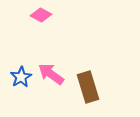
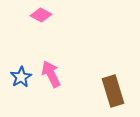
pink arrow: rotated 28 degrees clockwise
brown rectangle: moved 25 px right, 4 px down
